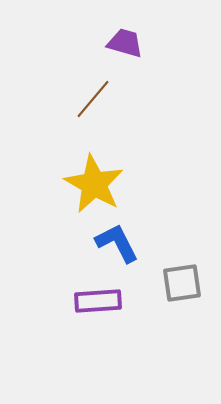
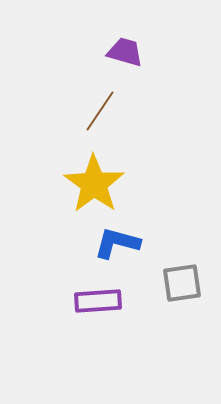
purple trapezoid: moved 9 px down
brown line: moved 7 px right, 12 px down; rotated 6 degrees counterclockwise
yellow star: rotated 6 degrees clockwise
blue L-shape: rotated 48 degrees counterclockwise
